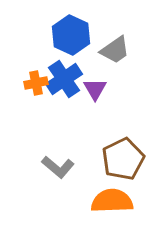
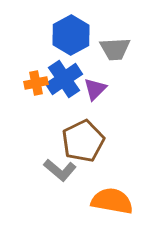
blue hexagon: rotated 6 degrees clockwise
gray trapezoid: moved 1 px up; rotated 32 degrees clockwise
purple triangle: rotated 15 degrees clockwise
brown pentagon: moved 40 px left, 18 px up
gray L-shape: moved 2 px right, 3 px down
orange semicircle: rotated 12 degrees clockwise
